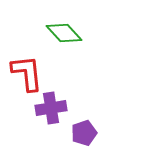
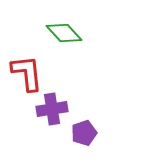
purple cross: moved 1 px right, 1 px down
